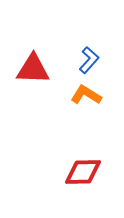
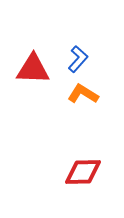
blue L-shape: moved 11 px left, 1 px up
orange L-shape: moved 3 px left, 1 px up
